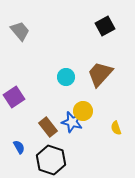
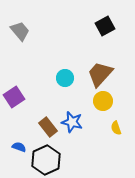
cyan circle: moved 1 px left, 1 px down
yellow circle: moved 20 px right, 10 px up
blue semicircle: rotated 40 degrees counterclockwise
black hexagon: moved 5 px left; rotated 16 degrees clockwise
